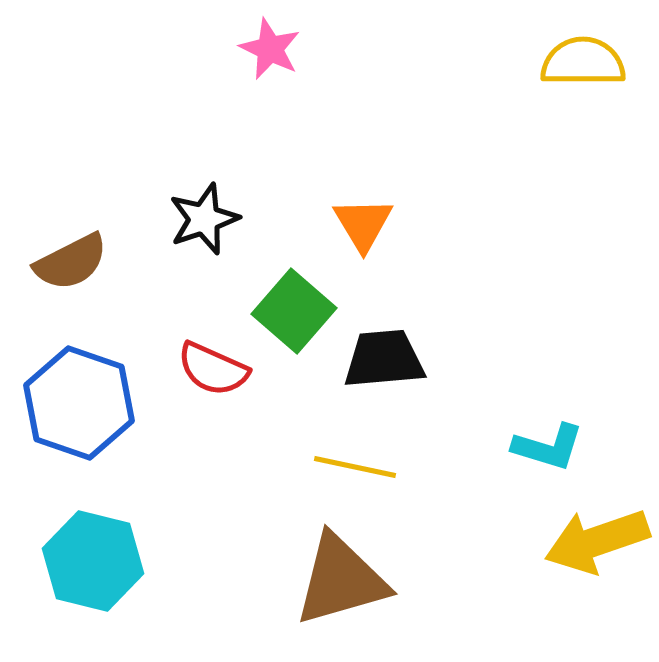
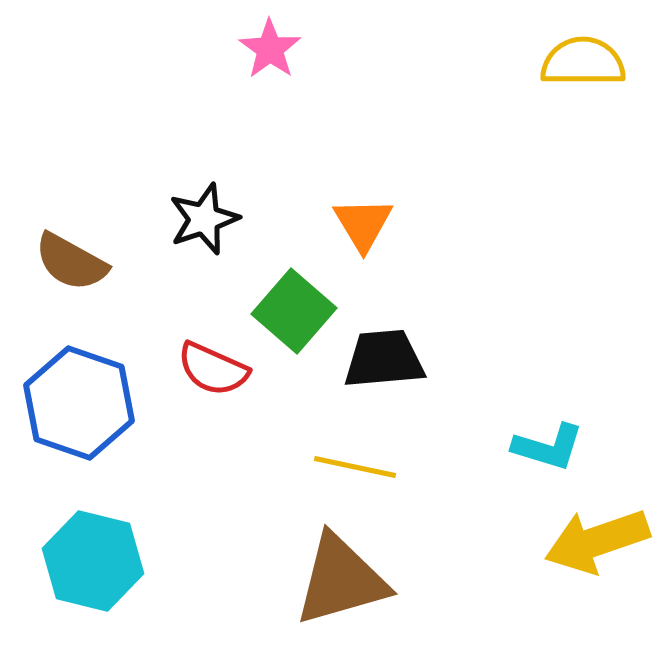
pink star: rotated 10 degrees clockwise
brown semicircle: rotated 56 degrees clockwise
